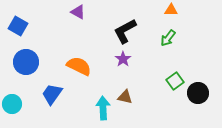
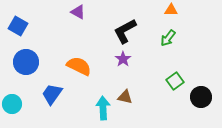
black circle: moved 3 px right, 4 px down
